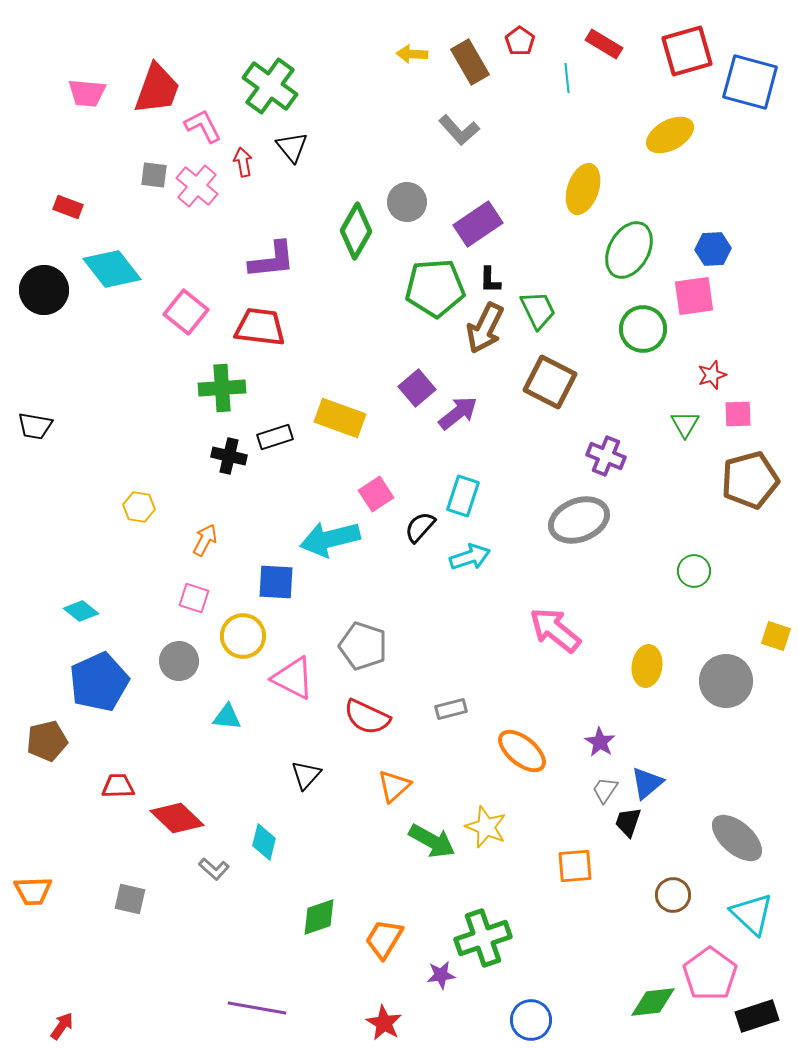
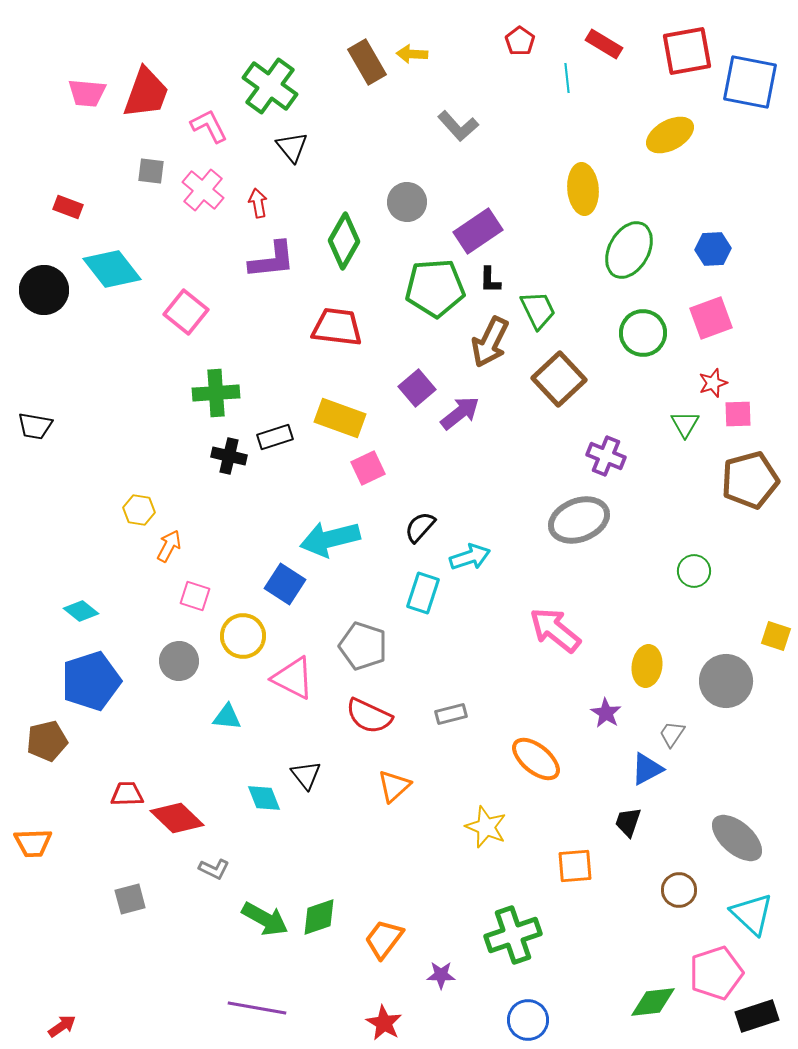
red square at (687, 51): rotated 6 degrees clockwise
brown rectangle at (470, 62): moved 103 px left
blue square at (750, 82): rotated 4 degrees counterclockwise
red trapezoid at (157, 89): moved 11 px left, 4 px down
pink L-shape at (203, 126): moved 6 px right
gray L-shape at (459, 130): moved 1 px left, 4 px up
red arrow at (243, 162): moved 15 px right, 41 px down
gray square at (154, 175): moved 3 px left, 4 px up
pink cross at (197, 186): moved 6 px right, 4 px down
yellow ellipse at (583, 189): rotated 24 degrees counterclockwise
purple rectangle at (478, 224): moved 7 px down
green diamond at (356, 231): moved 12 px left, 10 px down
pink square at (694, 296): moved 17 px right, 22 px down; rotated 12 degrees counterclockwise
red trapezoid at (260, 327): moved 77 px right
brown arrow at (485, 328): moved 5 px right, 14 px down
green circle at (643, 329): moved 4 px down
red star at (712, 375): moved 1 px right, 8 px down
brown square at (550, 382): moved 9 px right, 3 px up; rotated 20 degrees clockwise
green cross at (222, 388): moved 6 px left, 5 px down
purple arrow at (458, 413): moved 2 px right
pink square at (376, 494): moved 8 px left, 26 px up; rotated 8 degrees clockwise
cyan rectangle at (463, 496): moved 40 px left, 97 px down
yellow hexagon at (139, 507): moved 3 px down
orange arrow at (205, 540): moved 36 px left, 6 px down
blue square at (276, 582): moved 9 px right, 2 px down; rotated 30 degrees clockwise
pink square at (194, 598): moved 1 px right, 2 px up
blue pentagon at (99, 682): moved 8 px left, 1 px up; rotated 6 degrees clockwise
gray rectangle at (451, 709): moved 5 px down
red semicircle at (367, 717): moved 2 px right, 1 px up
purple star at (600, 742): moved 6 px right, 29 px up
orange ellipse at (522, 751): moved 14 px right, 8 px down
black triangle at (306, 775): rotated 20 degrees counterclockwise
blue triangle at (647, 783): moved 14 px up; rotated 12 degrees clockwise
red trapezoid at (118, 786): moved 9 px right, 8 px down
gray trapezoid at (605, 790): moved 67 px right, 56 px up
green arrow at (432, 841): moved 167 px left, 78 px down
cyan diamond at (264, 842): moved 44 px up; rotated 36 degrees counterclockwise
gray L-shape at (214, 869): rotated 16 degrees counterclockwise
orange trapezoid at (33, 891): moved 48 px up
brown circle at (673, 895): moved 6 px right, 5 px up
gray square at (130, 899): rotated 28 degrees counterclockwise
green cross at (483, 938): moved 30 px right, 3 px up
orange trapezoid at (384, 939): rotated 6 degrees clockwise
pink pentagon at (710, 974): moved 6 px right, 1 px up; rotated 18 degrees clockwise
purple star at (441, 975): rotated 8 degrees clockwise
blue circle at (531, 1020): moved 3 px left
red arrow at (62, 1026): rotated 20 degrees clockwise
